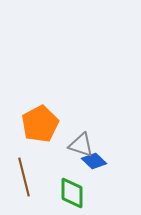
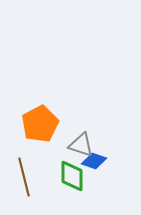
blue diamond: rotated 25 degrees counterclockwise
green diamond: moved 17 px up
